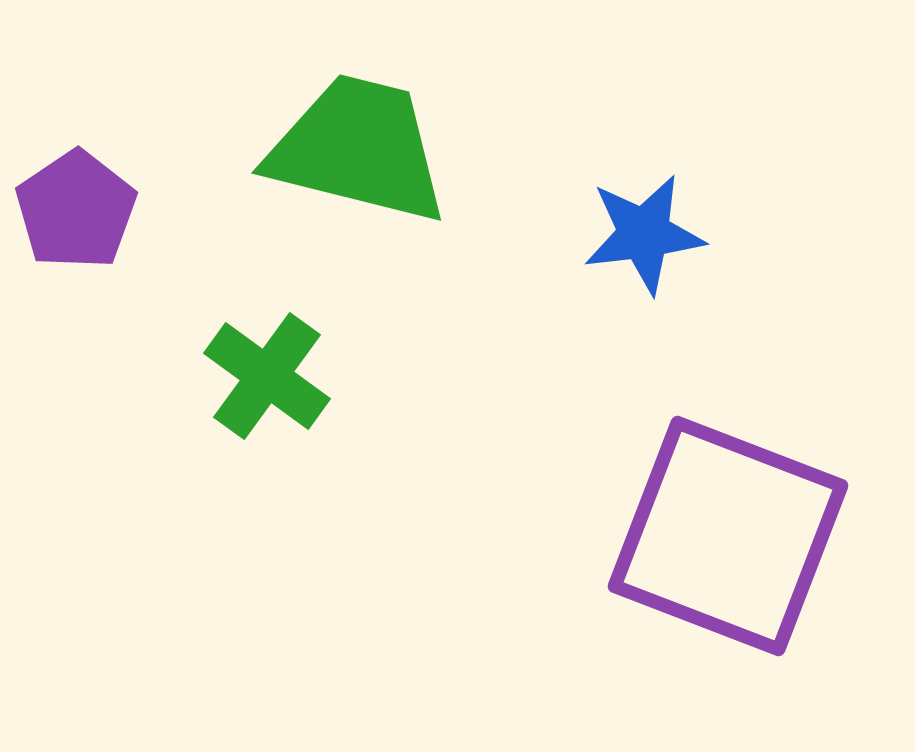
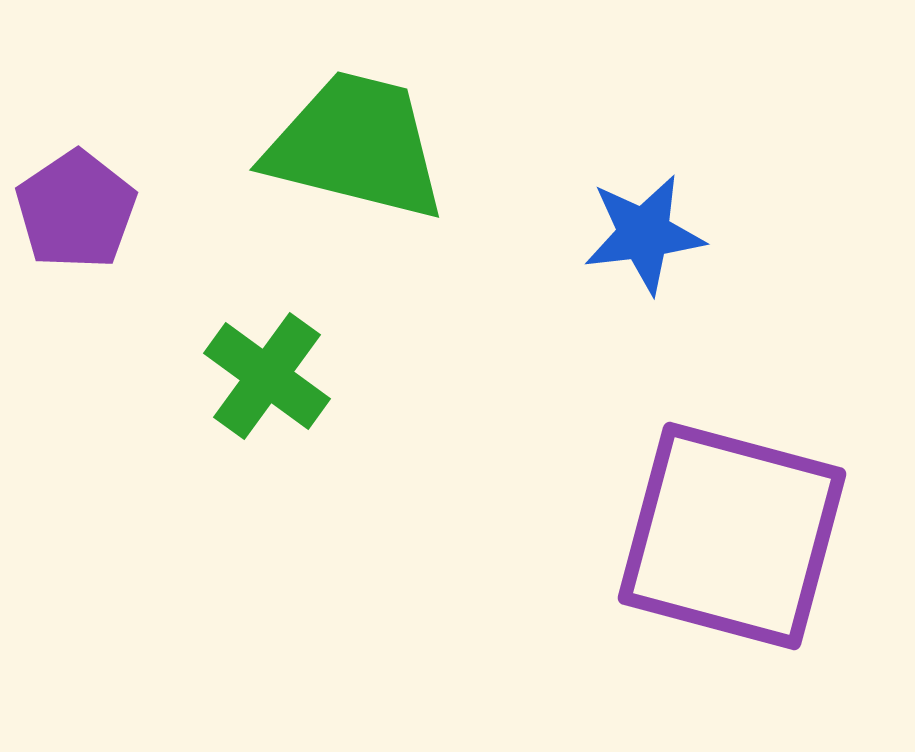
green trapezoid: moved 2 px left, 3 px up
purple square: moved 4 px right; rotated 6 degrees counterclockwise
